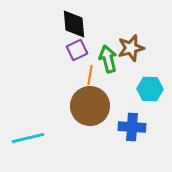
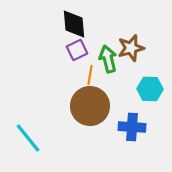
cyan line: rotated 64 degrees clockwise
